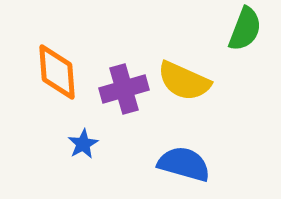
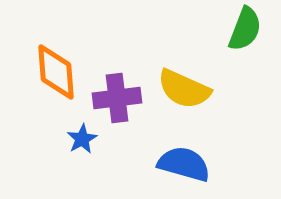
orange diamond: moved 1 px left
yellow semicircle: moved 8 px down
purple cross: moved 7 px left, 9 px down; rotated 9 degrees clockwise
blue star: moved 1 px left, 5 px up
